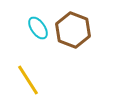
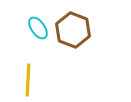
yellow line: rotated 36 degrees clockwise
